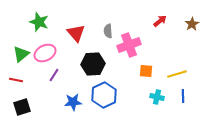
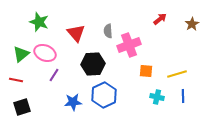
red arrow: moved 2 px up
pink ellipse: rotated 50 degrees clockwise
